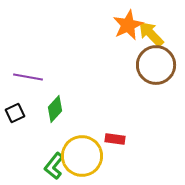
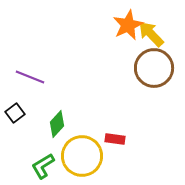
brown circle: moved 2 px left, 3 px down
purple line: moved 2 px right; rotated 12 degrees clockwise
green diamond: moved 2 px right, 15 px down
black square: rotated 12 degrees counterclockwise
green L-shape: moved 11 px left; rotated 20 degrees clockwise
